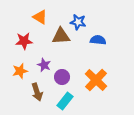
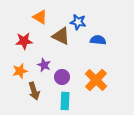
brown triangle: rotated 30 degrees clockwise
brown arrow: moved 3 px left, 1 px up
cyan rectangle: rotated 36 degrees counterclockwise
